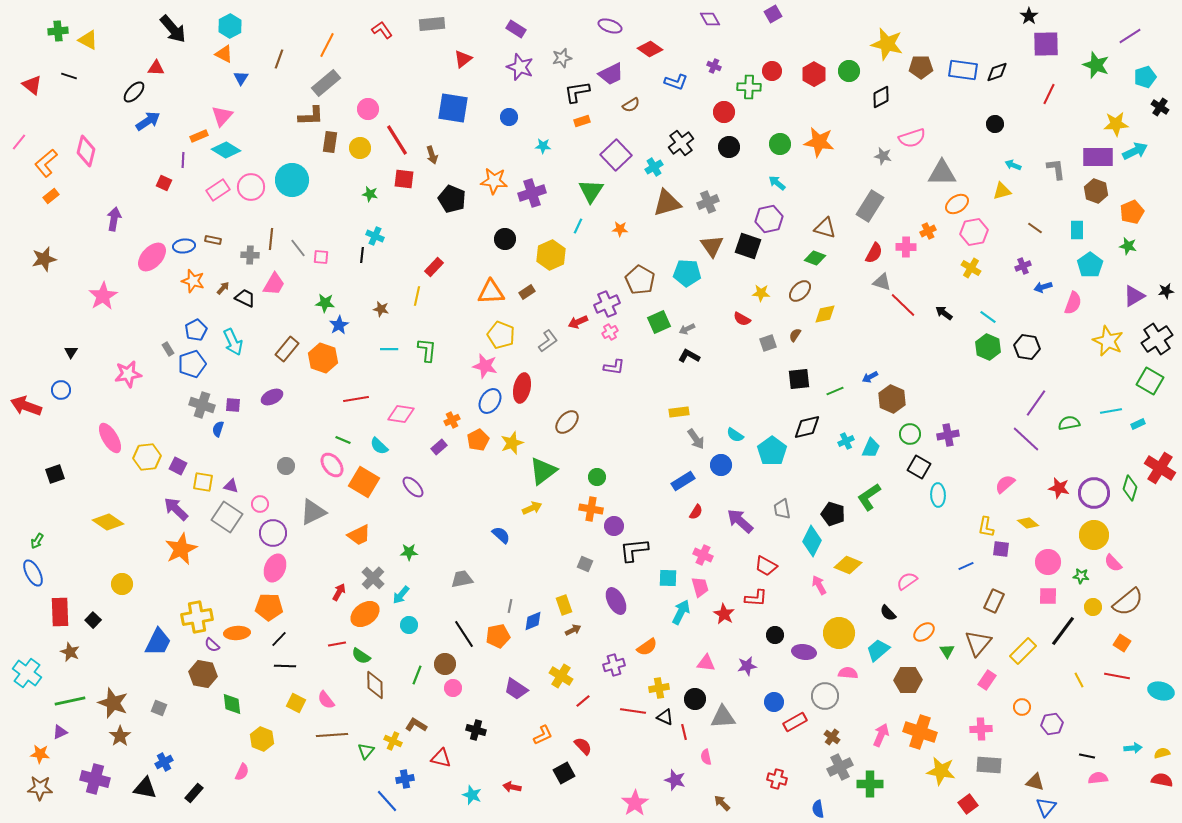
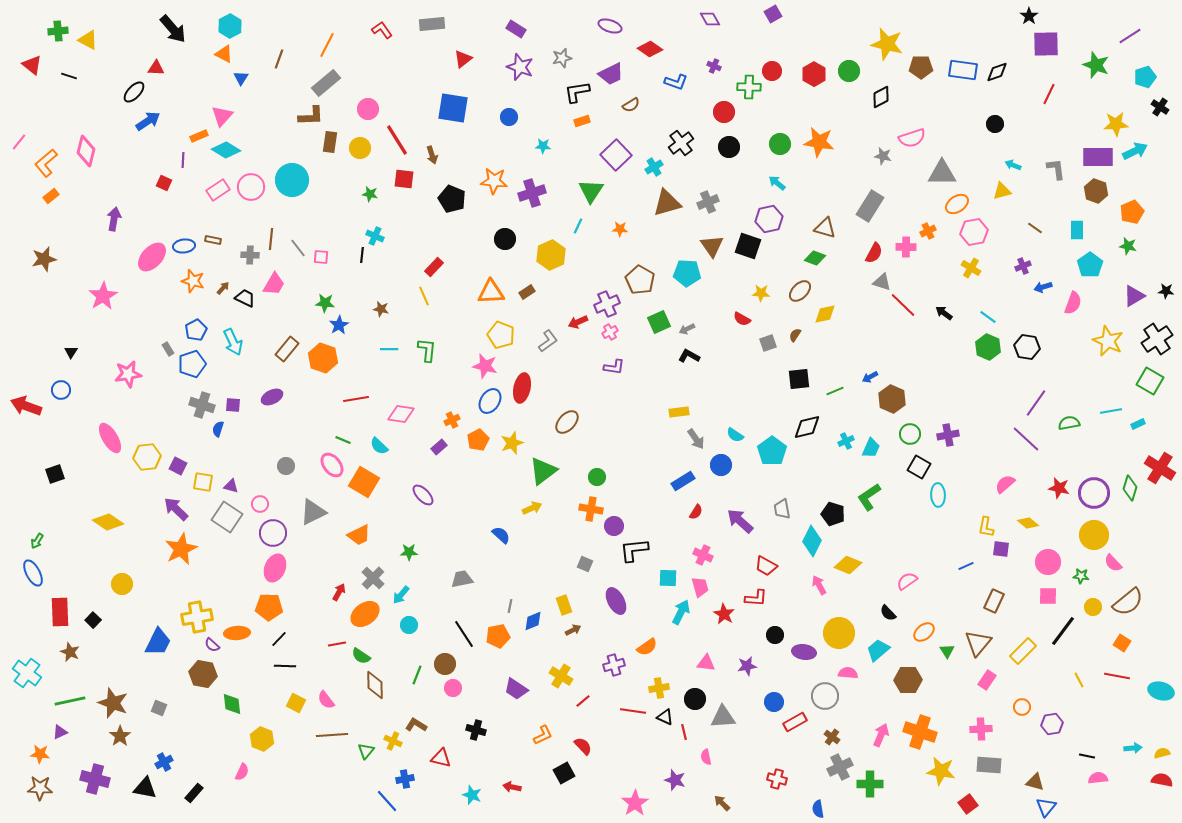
red triangle at (32, 85): moved 20 px up
black star at (1166, 291): rotated 14 degrees clockwise
yellow line at (417, 296): moved 7 px right; rotated 36 degrees counterclockwise
purple ellipse at (413, 487): moved 10 px right, 8 px down
